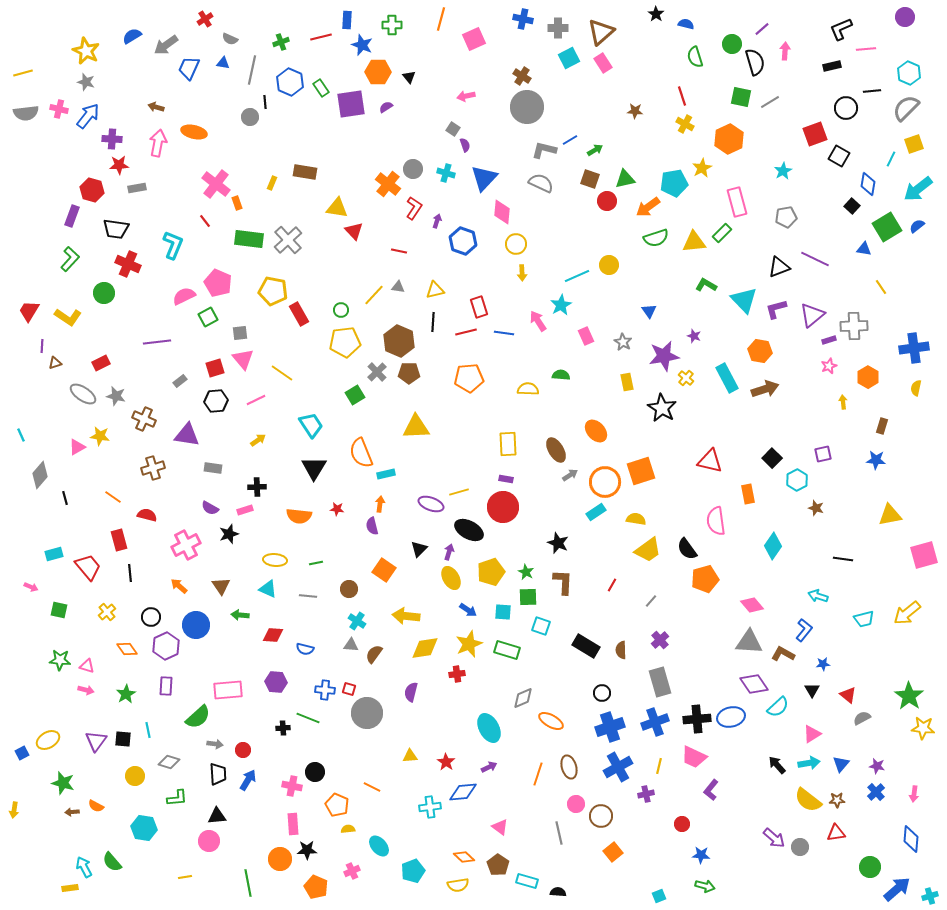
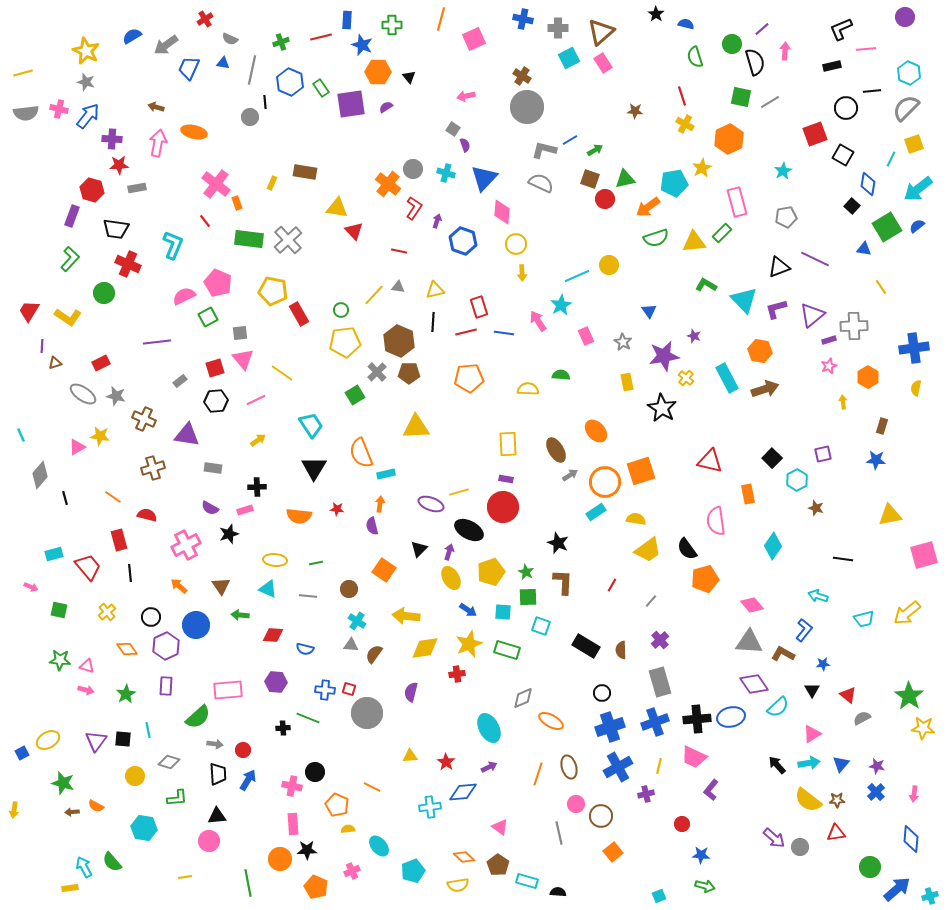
black square at (839, 156): moved 4 px right, 1 px up
red circle at (607, 201): moved 2 px left, 2 px up
